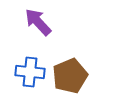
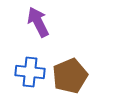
purple arrow: rotated 16 degrees clockwise
